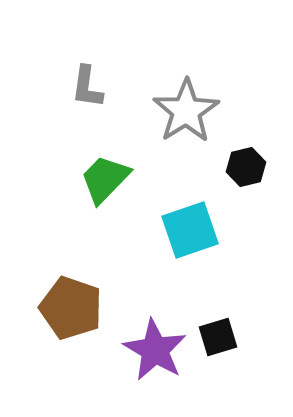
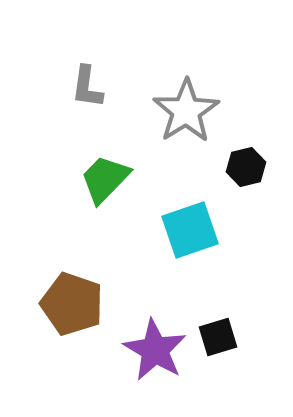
brown pentagon: moved 1 px right, 4 px up
